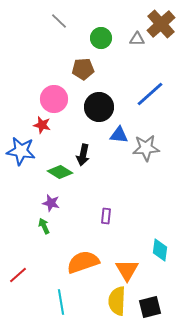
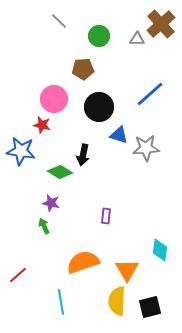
green circle: moved 2 px left, 2 px up
blue triangle: rotated 12 degrees clockwise
